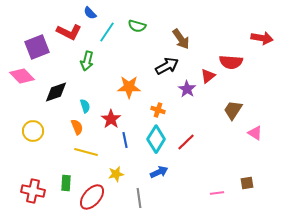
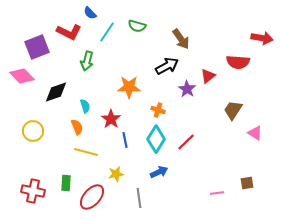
red semicircle: moved 7 px right
